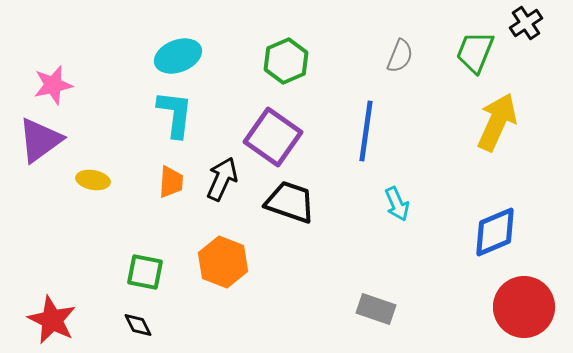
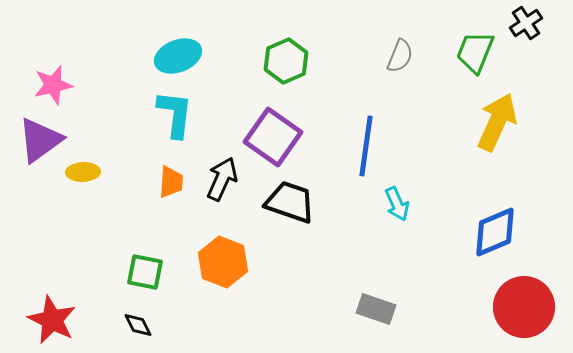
blue line: moved 15 px down
yellow ellipse: moved 10 px left, 8 px up; rotated 12 degrees counterclockwise
